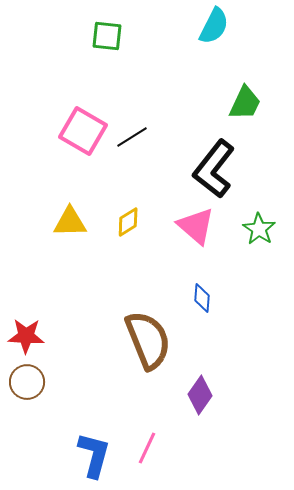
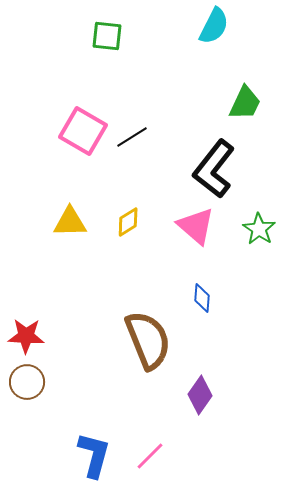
pink line: moved 3 px right, 8 px down; rotated 20 degrees clockwise
